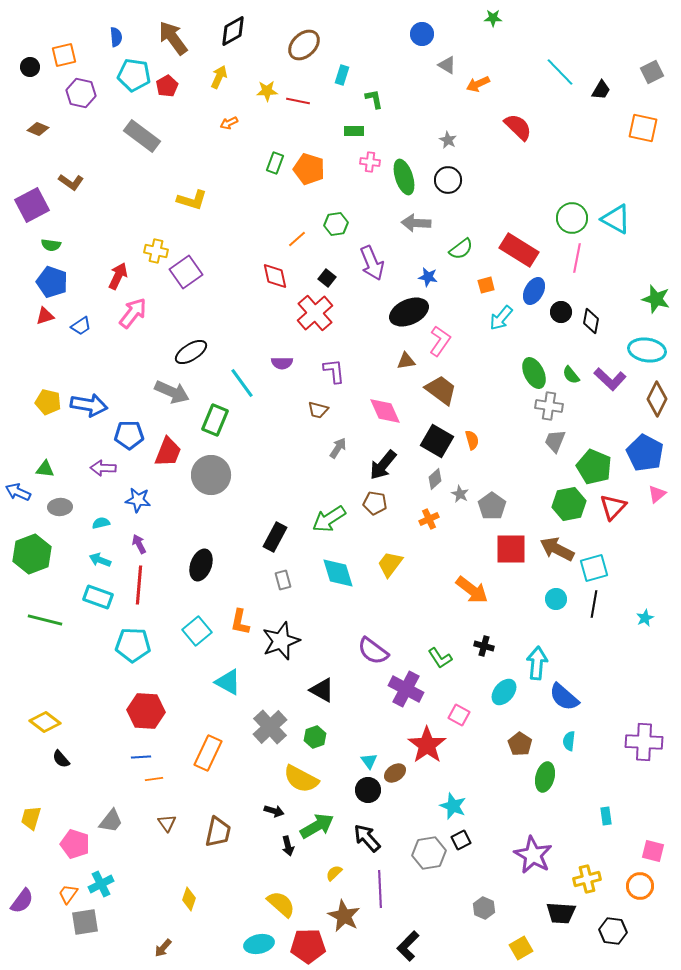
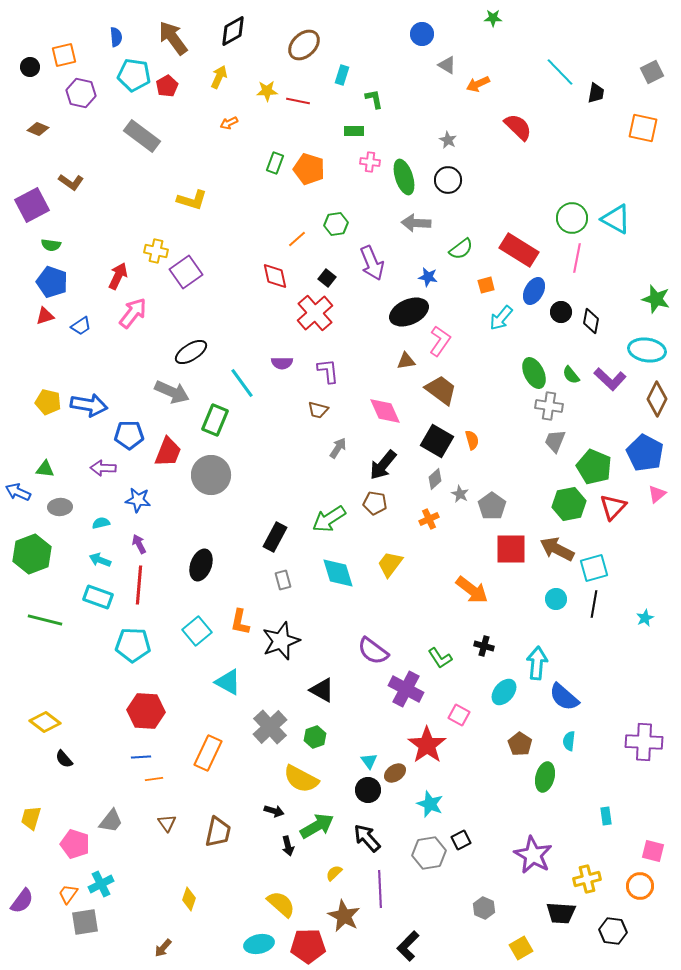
black trapezoid at (601, 90): moved 5 px left, 3 px down; rotated 20 degrees counterclockwise
purple L-shape at (334, 371): moved 6 px left
black semicircle at (61, 759): moved 3 px right
cyan star at (453, 806): moved 23 px left, 2 px up
